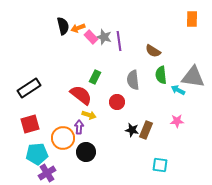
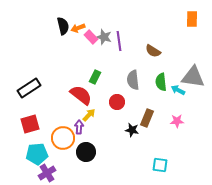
green semicircle: moved 7 px down
yellow arrow: rotated 64 degrees counterclockwise
brown rectangle: moved 1 px right, 12 px up
